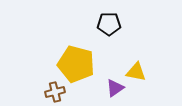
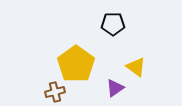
black pentagon: moved 4 px right
yellow pentagon: rotated 21 degrees clockwise
yellow triangle: moved 5 px up; rotated 25 degrees clockwise
